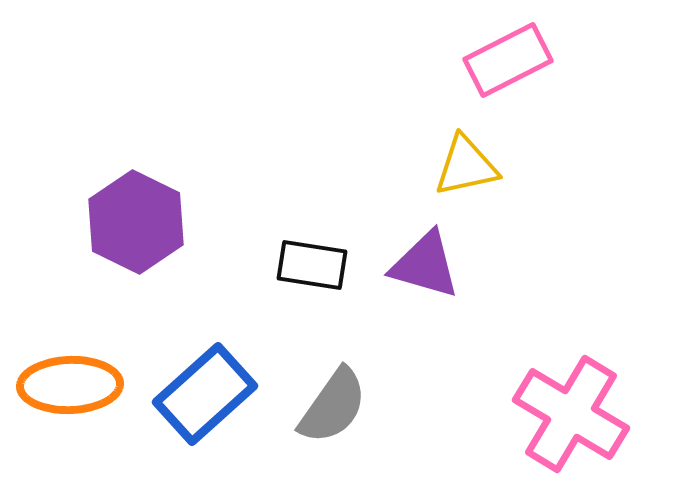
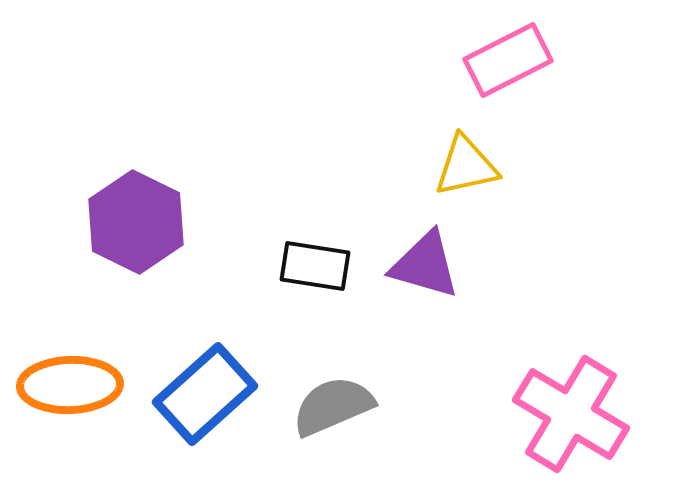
black rectangle: moved 3 px right, 1 px down
gray semicircle: rotated 148 degrees counterclockwise
